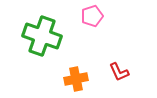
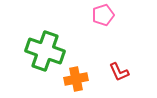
pink pentagon: moved 11 px right, 1 px up
green cross: moved 3 px right, 15 px down
